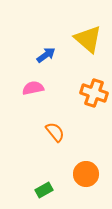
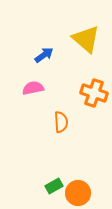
yellow triangle: moved 2 px left
blue arrow: moved 2 px left
orange semicircle: moved 6 px right, 10 px up; rotated 35 degrees clockwise
orange circle: moved 8 px left, 19 px down
green rectangle: moved 10 px right, 4 px up
